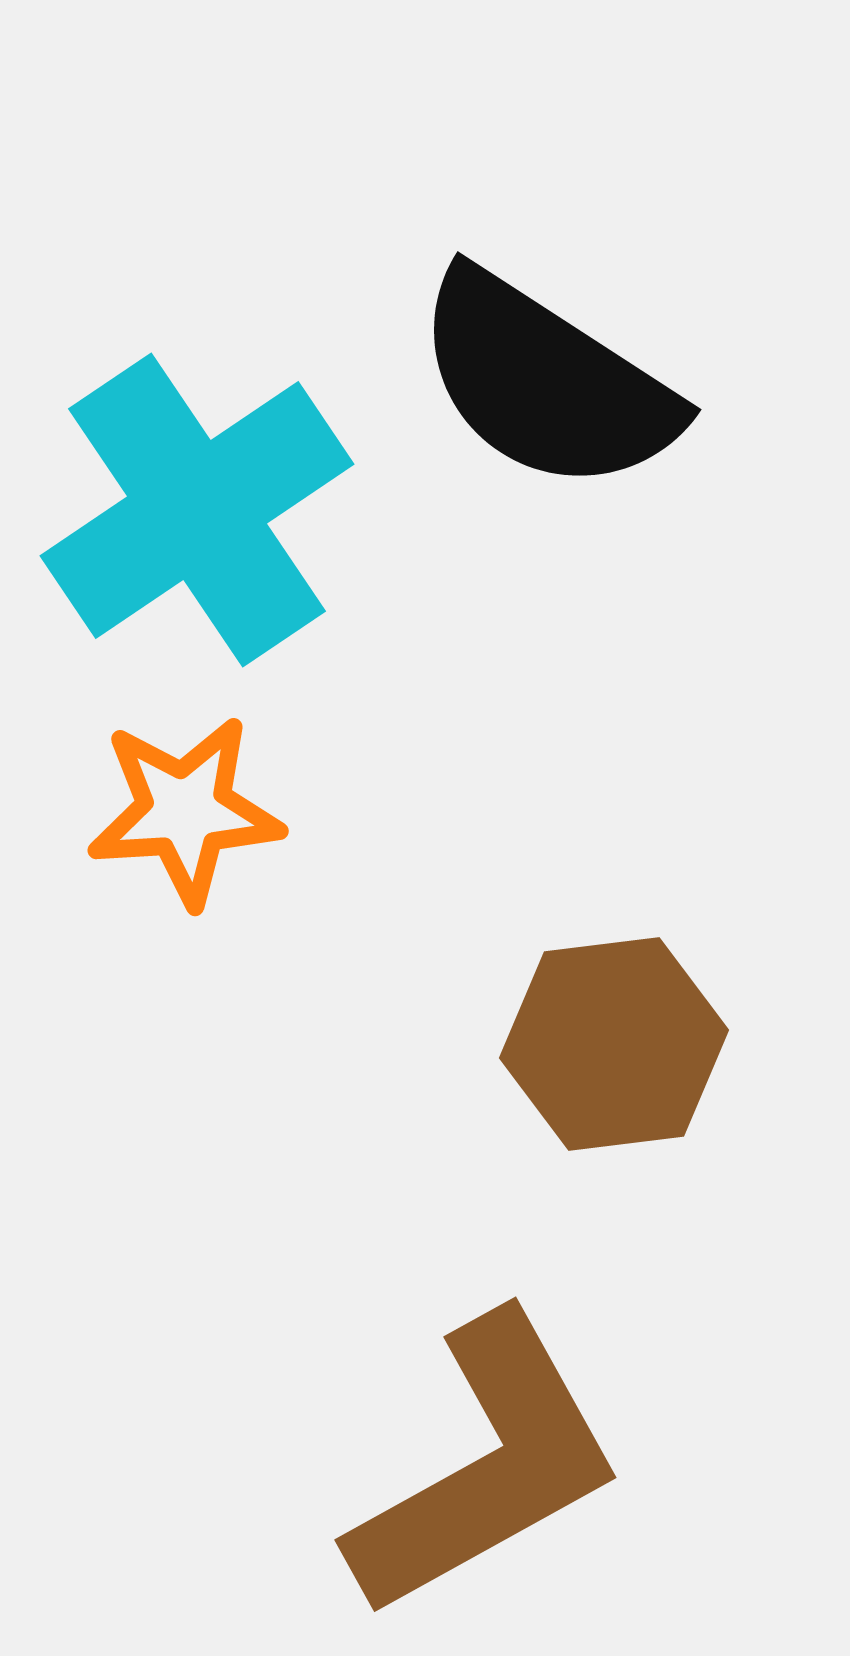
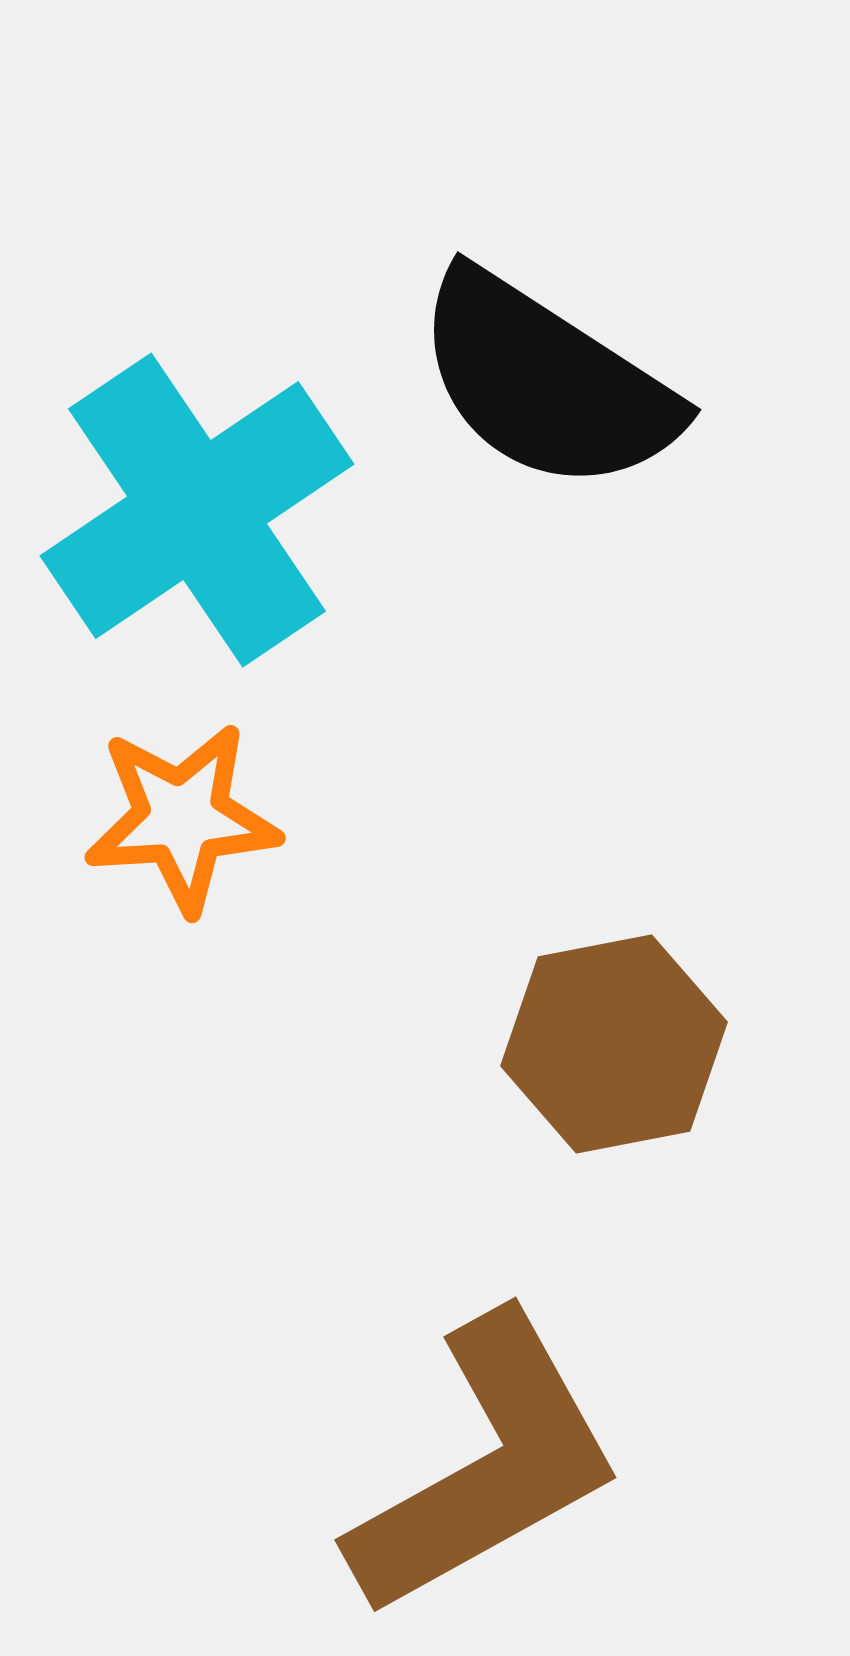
orange star: moved 3 px left, 7 px down
brown hexagon: rotated 4 degrees counterclockwise
